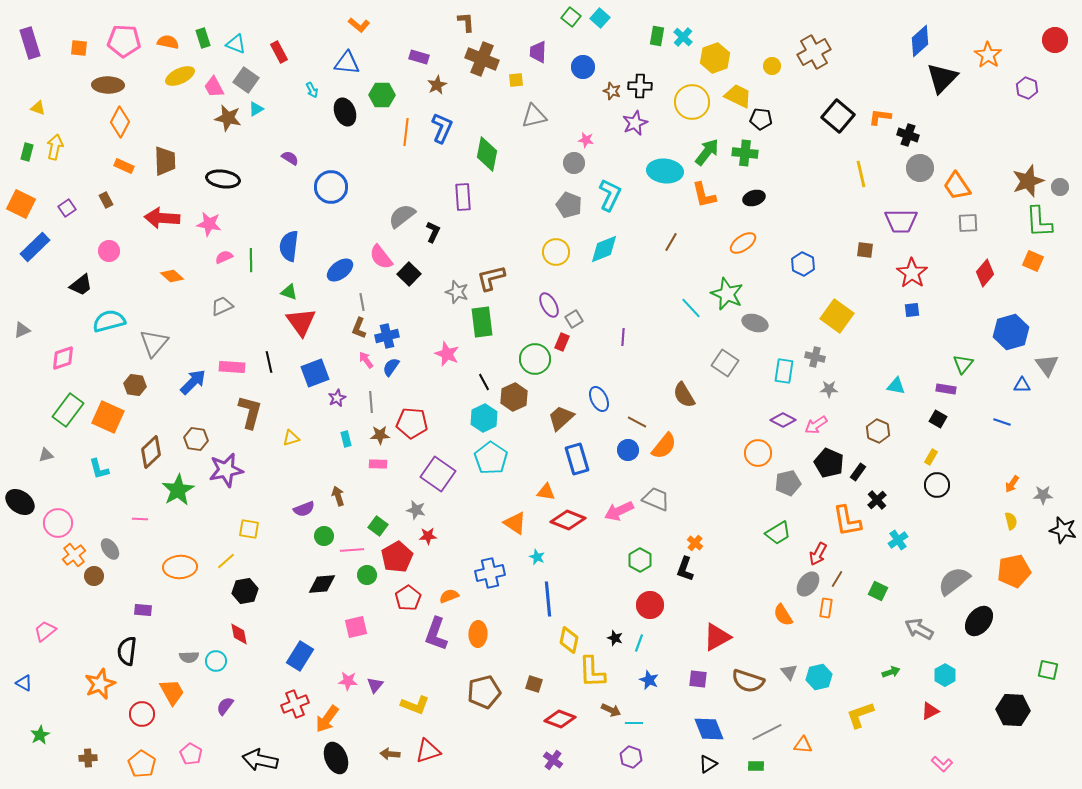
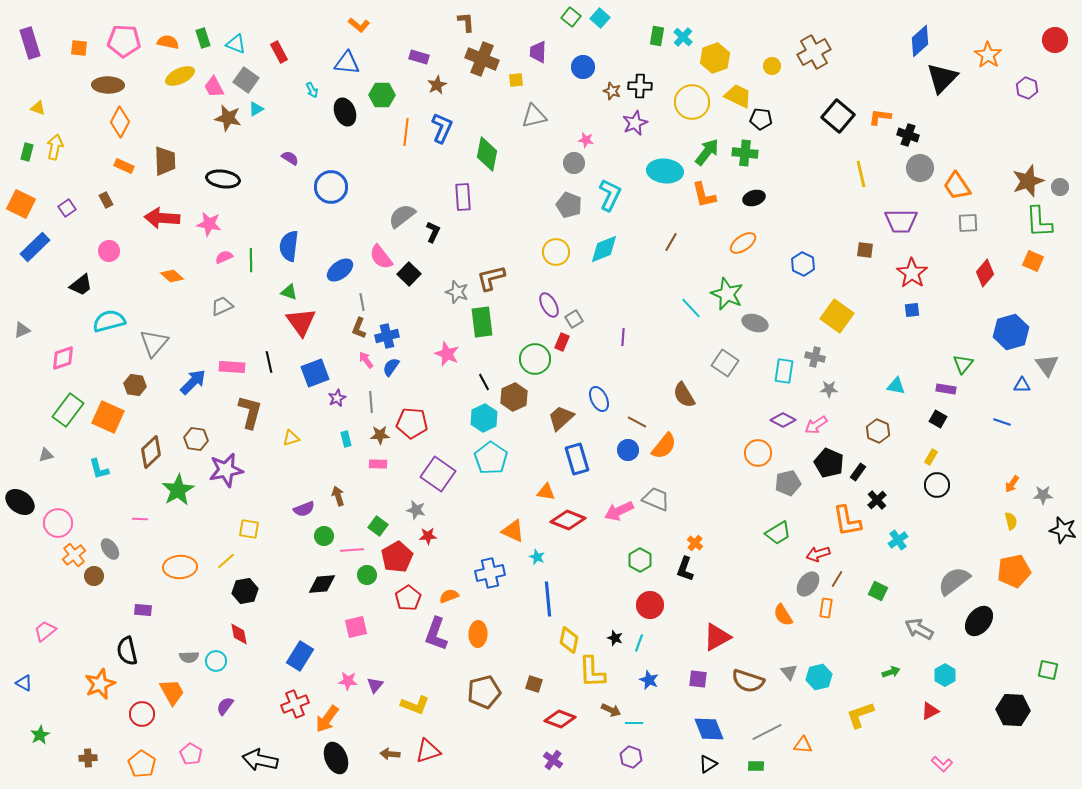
orange triangle at (515, 523): moved 2 px left, 8 px down; rotated 10 degrees counterclockwise
red arrow at (818, 554): rotated 45 degrees clockwise
black semicircle at (127, 651): rotated 20 degrees counterclockwise
